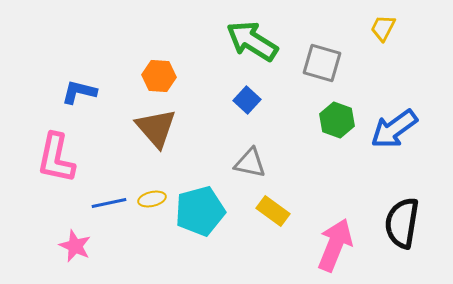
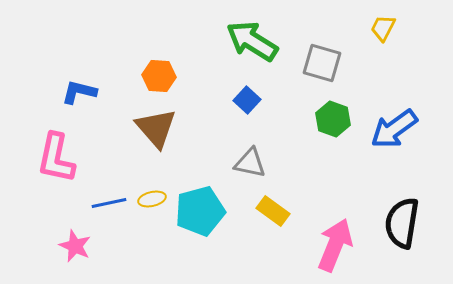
green hexagon: moved 4 px left, 1 px up
